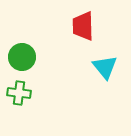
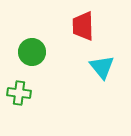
green circle: moved 10 px right, 5 px up
cyan triangle: moved 3 px left
